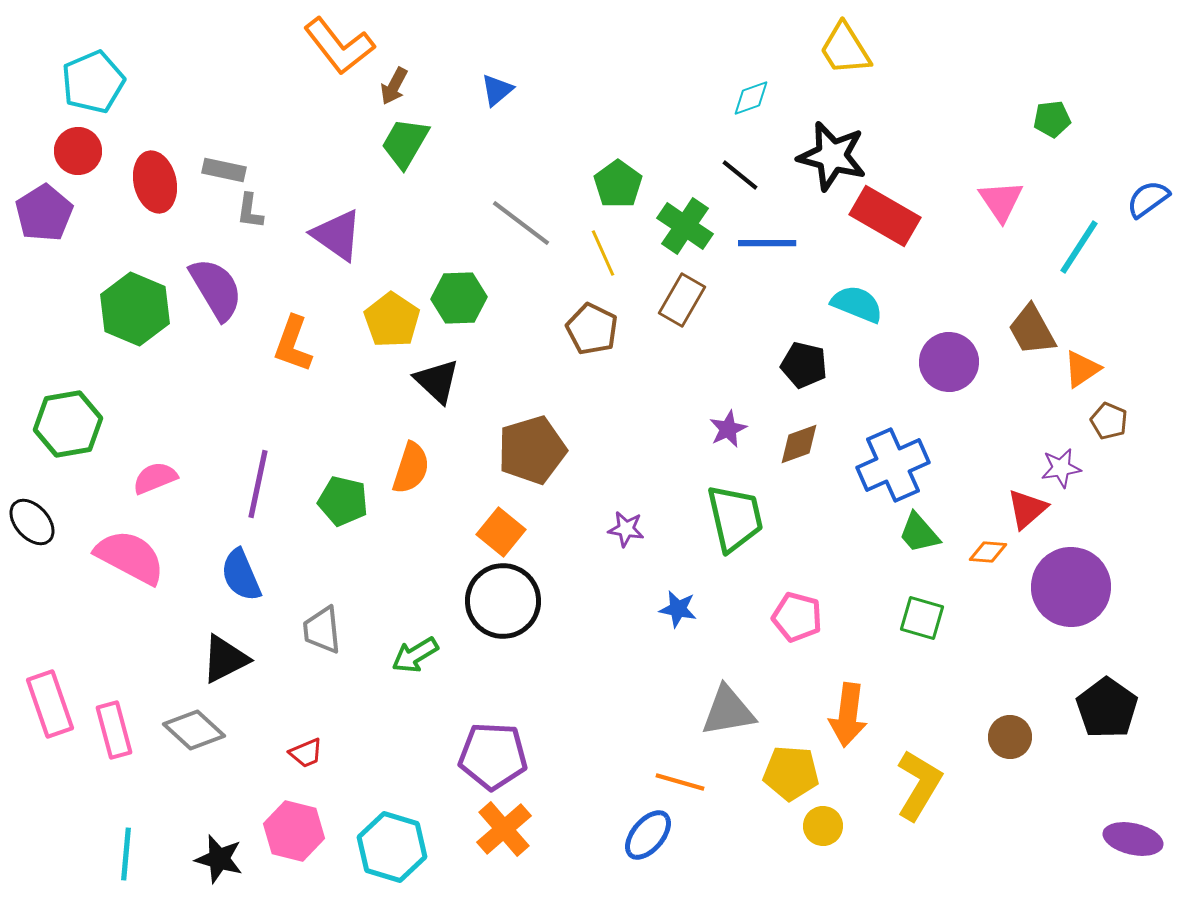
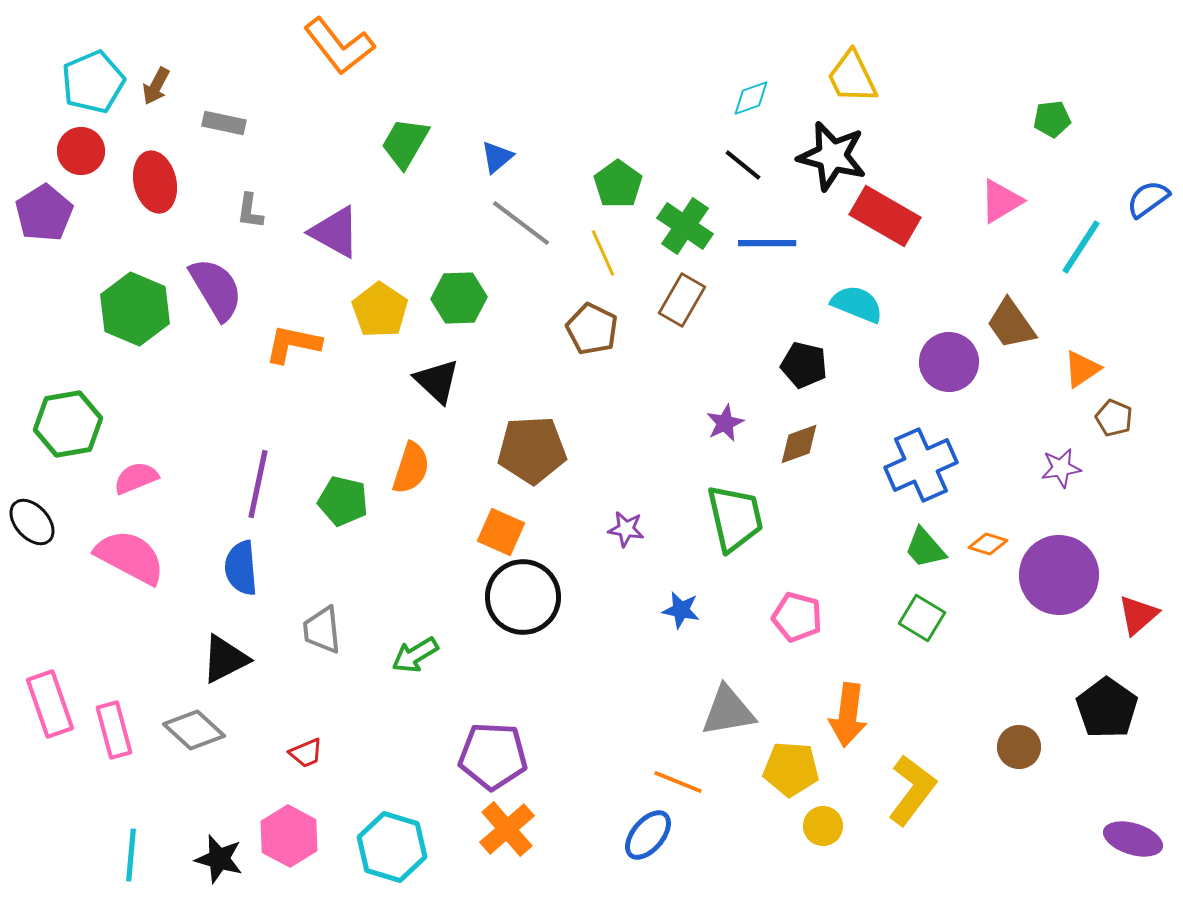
yellow trapezoid at (845, 49): moved 7 px right, 28 px down; rotated 6 degrees clockwise
brown arrow at (394, 86): moved 238 px left
blue triangle at (497, 90): moved 67 px down
red circle at (78, 151): moved 3 px right
gray rectangle at (224, 170): moved 47 px up
black line at (740, 175): moved 3 px right, 10 px up
pink triangle at (1001, 201): rotated 33 degrees clockwise
purple triangle at (337, 235): moved 2 px left, 3 px up; rotated 6 degrees counterclockwise
cyan line at (1079, 247): moved 2 px right
yellow pentagon at (392, 320): moved 12 px left, 10 px up
brown trapezoid at (1032, 330): moved 21 px left, 6 px up; rotated 6 degrees counterclockwise
orange L-shape at (293, 344): rotated 82 degrees clockwise
brown pentagon at (1109, 421): moved 5 px right, 3 px up
purple star at (728, 429): moved 3 px left, 6 px up
brown pentagon at (532, 450): rotated 14 degrees clockwise
blue cross at (893, 465): moved 28 px right
pink semicircle at (155, 478): moved 19 px left
red triangle at (1027, 509): moved 111 px right, 106 px down
orange square at (501, 532): rotated 15 degrees counterclockwise
green trapezoid at (919, 533): moved 6 px right, 15 px down
orange diamond at (988, 552): moved 8 px up; rotated 12 degrees clockwise
blue semicircle at (241, 575): moved 7 px up; rotated 18 degrees clockwise
purple circle at (1071, 587): moved 12 px left, 12 px up
black circle at (503, 601): moved 20 px right, 4 px up
blue star at (678, 609): moved 3 px right, 1 px down
green square at (922, 618): rotated 15 degrees clockwise
brown circle at (1010, 737): moved 9 px right, 10 px down
yellow pentagon at (791, 773): moved 4 px up
orange line at (680, 782): moved 2 px left; rotated 6 degrees clockwise
yellow L-shape at (919, 785): moved 7 px left, 5 px down; rotated 6 degrees clockwise
orange cross at (504, 829): moved 3 px right
pink hexagon at (294, 831): moved 5 px left, 5 px down; rotated 14 degrees clockwise
purple ellipse at (1133, 839): rotated 4 degrees clockwise
cyan line at (126, 854): moved 5 px right, 1 px down
